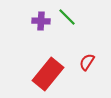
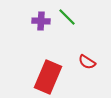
red semicircle: rotated 90 degrees counterclockwise
red rectangle: moved 3 px down; rotated 16 degrees counterclockwise
